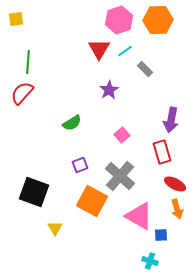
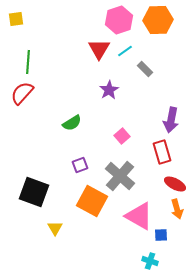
pink square: moved 1 px down
